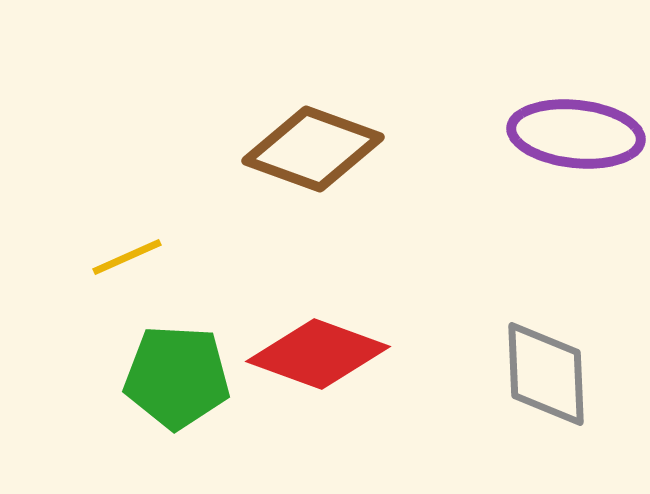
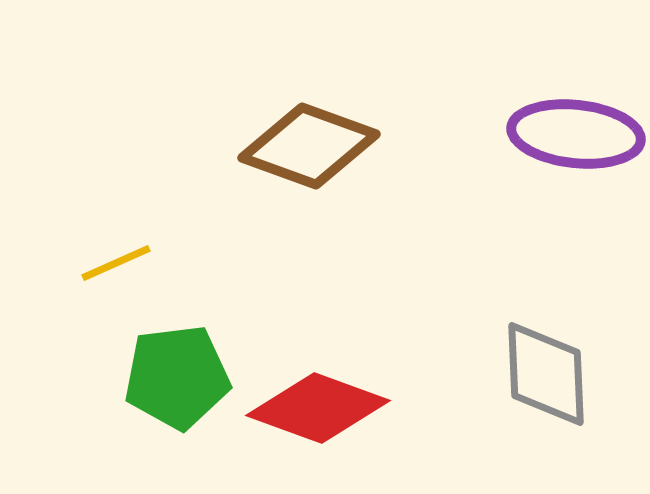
brown diamond: moved 4 px left, 3 px up
yellow line: moved 11 px left, 6 px down
red diamond: moved 54 px down
green pentagon: rotated 10 degrees counterclockwise
